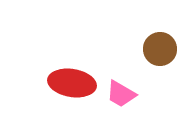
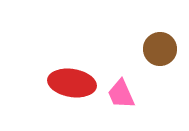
pink trapezoid: rotated 36 degrees clockwise
